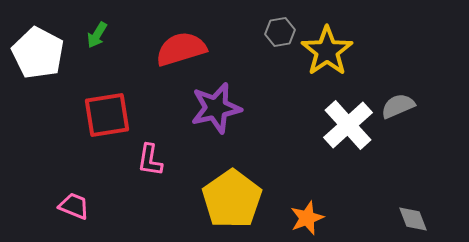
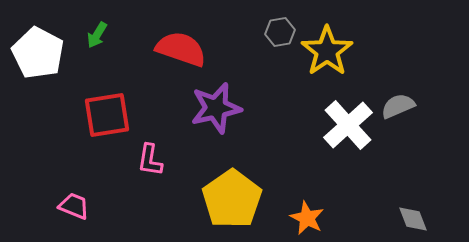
red semicircle: rotated 36 degrees clockwise
orange star: rotated 24 degrees counterclockwise
